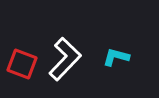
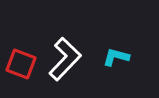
red square: moved 1 px left
